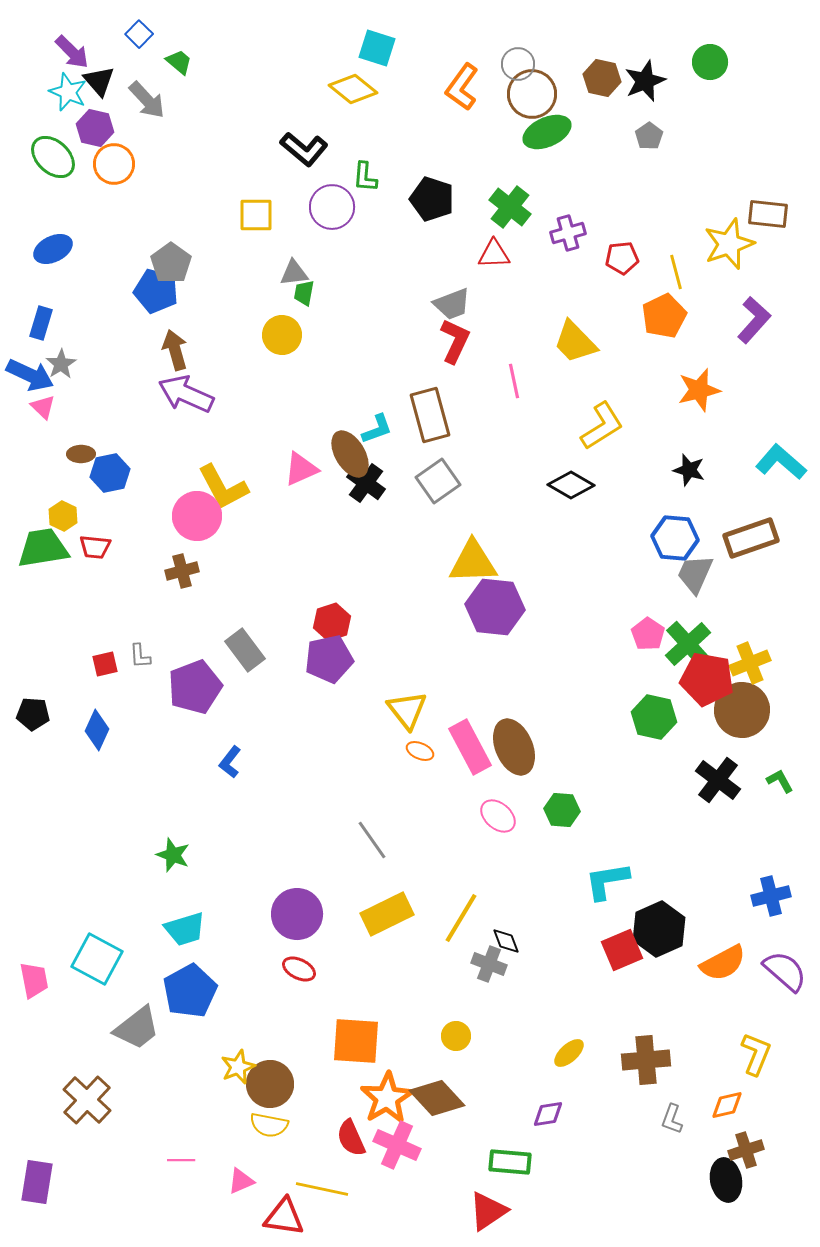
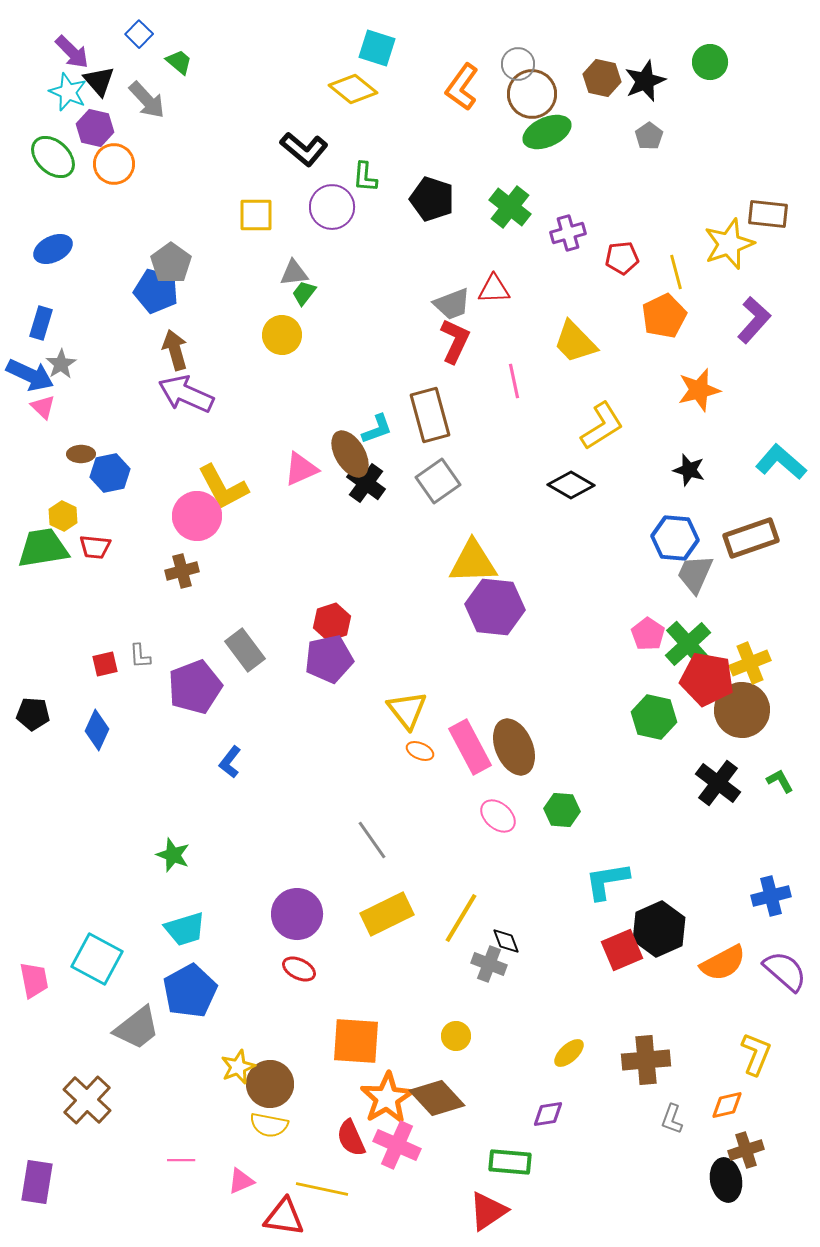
red triangle at (494, 254): moved 35 px down
green trapezoid at (304, 293): rotated 28 degrees clockwise
black cross at (718, 780): moved 3 px down
